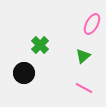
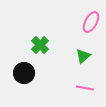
pink ellipse: moved 1 px left, 2 px up
pink line: moved 1 px right; rotated 18 degrees counterclockwise
